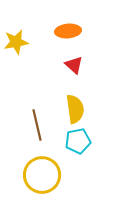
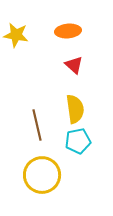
yellow star: moved 7 px up; rotated 20 degrees clockwise
